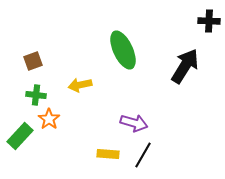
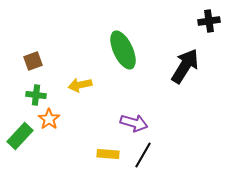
black cross: rotated 10 degrees counterclockwise
